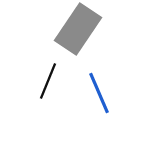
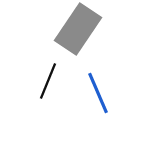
blue line: moved 1 px left
